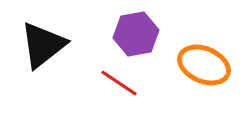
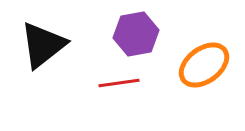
orange ellipse: rotated 60 degrees counterclockwise
red line: rotated 42 degrees counterclockwise
